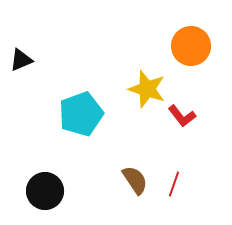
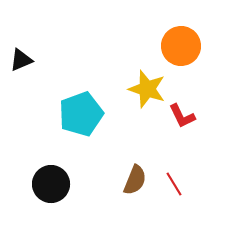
orange circle: moved 10 px left
red L-shape: rotated 12 degrees clockwise
brown semicircle: rotated 56 degrees clockwise
red line: rotated 50 degrees counterclockwise
black circle: moved 6 px right, 7 px up
